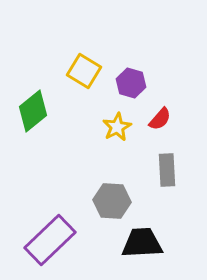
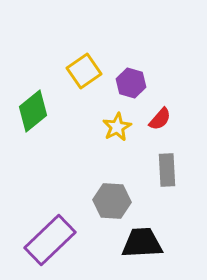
yellow square: rotated 24 degrees clockwise
